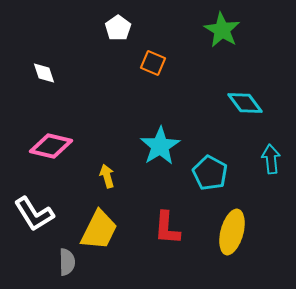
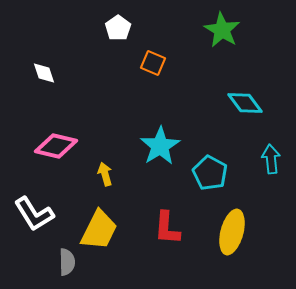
pink diamond: moved 5 px right
yellow arrow: moved 2 px left, 2 px up
